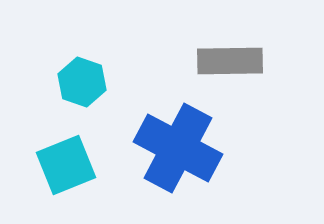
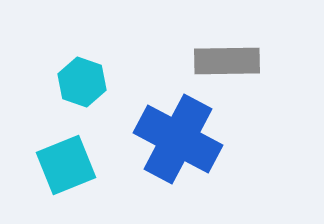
gray rectangle: moved 3 px left
blue cross: moved 9 px up
